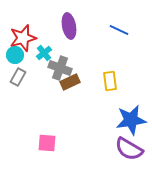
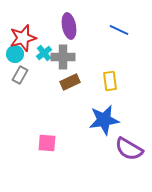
cyan circle: moved 1 px up
gray cross: moved 3 px right, 11 px up; rotated 20 degrees counterclockwise
gray rectangle: moved 2 px right, 2 px up
blue star: moved 27 px left
